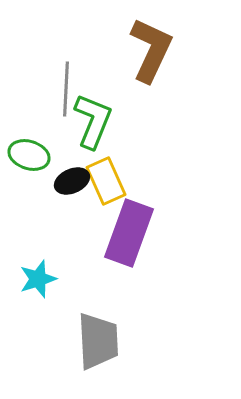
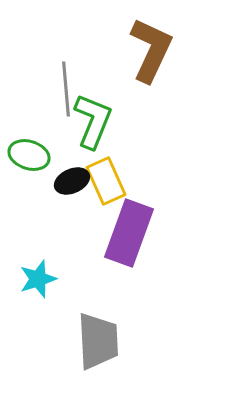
gray line: rotated 8 degrees counterclockwise
